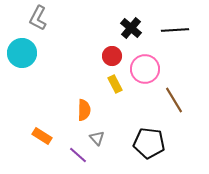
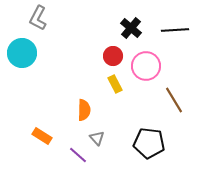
red circle: moved 1 px right
pink circle: moved 1 px right, 3 px up
